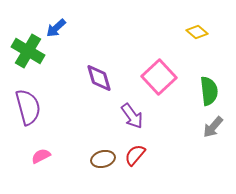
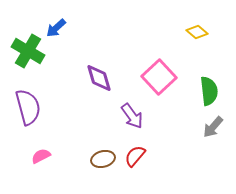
red semicircle: moved 1 px down
